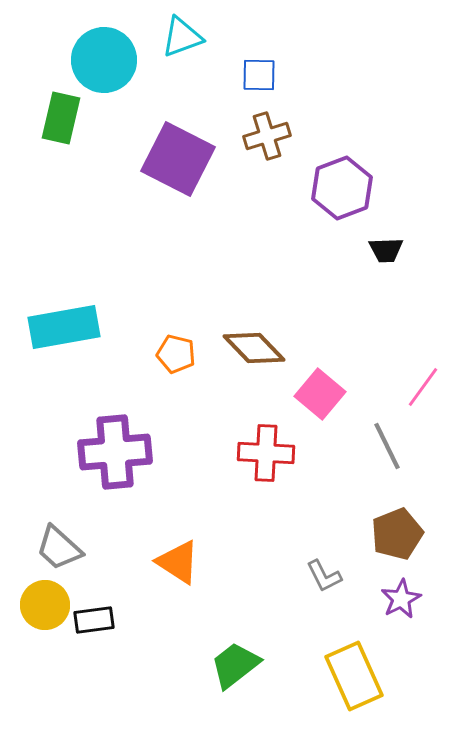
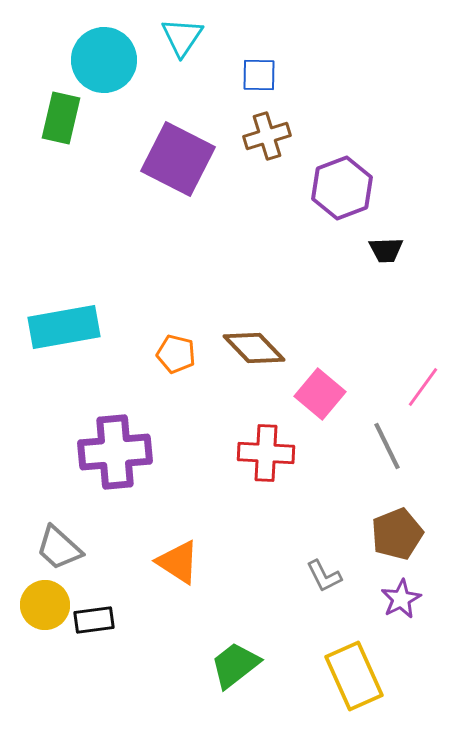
cyan triangle: rotated 36 degrees counterclockwise
